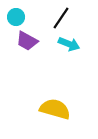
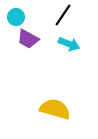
black line: moved 2 px right, 3 px up
purple trapezoid: moved 1 px right, 2 px up
